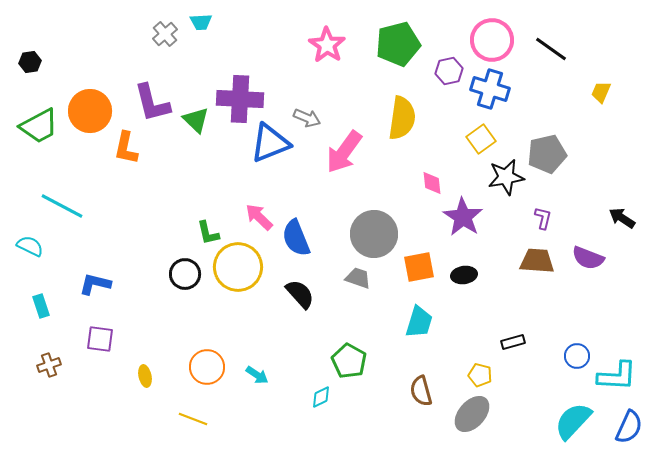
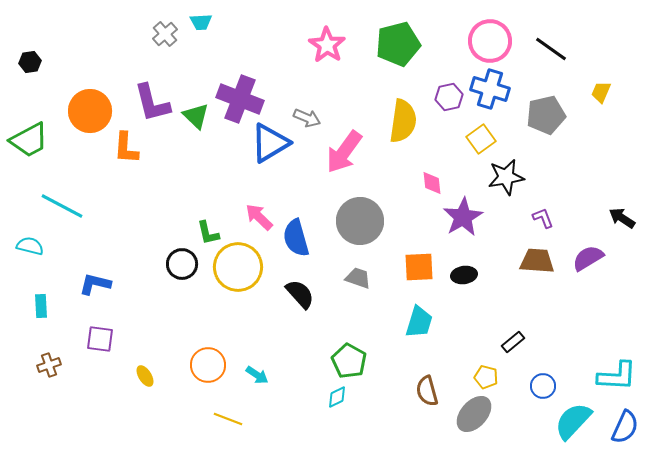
pink circle at (492, 40): moved 2 px left, 1 px down
purple hexagon at (449, 71): moved 26 px down
purple cross at (240, 99): rotated 18 degrees clockwise
yellow semicircle at (402, 118): moved 1 px right, 3 px down
green triangle at (196, 120): moved 4 px up
green trapezoid at (39, 126): moved 10 px left, 14 px down
blue triangle at (270, 143): rotated 9 degrees counterclockwise
orange L-shape at (126, 148): rotated 8 degrees counterclockwise
gray pentagon at (547, 154): moved 1 px left, 39 px up
purple star at (463, 217): rotated 9 degrees clockwise
purple L-shape at (543, 218): rotated 35 degrees counterclockwise
gray circle at (374, 234): moved 14 px left, 13 px up
blue semicircle at (296, 238): rotated 6 degrees clockwise
cyan semicircle at (30, 246): rotated 12 degrees counterclockwise
purple semicircle at (588, 258): rotated 128 degrees clockwise
orange square at (419, 267): rotated 8 degrees clockwise
black circle at (185, 274): moved 3 px left, 10 px up
cyan rectangle at (41, 306): rotated 15 degrees clockwise
black rectangle at (513, 342): rotated 25 degrees counterclockwise
blue circle at (577, 356): moved 34 px left, 30 px down
orange circle at (207, 367): moved 1 px right, 2 px up
yellow pentagon at (480, 375): moved 6 px right, 2 px down
yellow ellipse at (145, 376): rotated 20 degrees counterclockwise
brown semicircle at (421, 391): moved 6 px right
cyan diamond at (321, 397): moved 16 px right
gray ellipse at (472, 414): moved 2 px right
yellow line at (193, 419): moved 35 px right
blue semicircle at (629, 427): moved 4 px left
